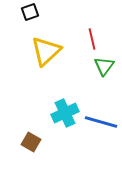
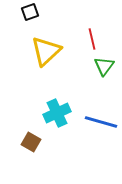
cyan cross: moved 8 px left
